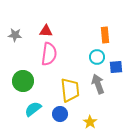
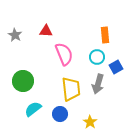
gray star: rotated 24 degrees clockwise
pink semicircle: moved 15 px right; rotated 30 degrees counterclockwise
blue square: rotated 24 degrees counterclockwise
gray arrow: rotated 144 degrees counterclockwise
yellow trapezoid: moved 1 px right, 1 px up
